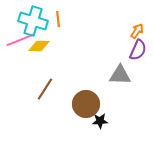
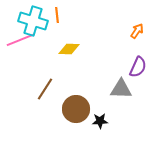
orange line: moved 1 px left, 4 px up
yellow diamond: moved 30 px right, 3 px down
purple semicircle: moved 17 px down
gray triangle: moved 1 px right, 14 px down
brown circle: moved 10 px left, 5 px down
